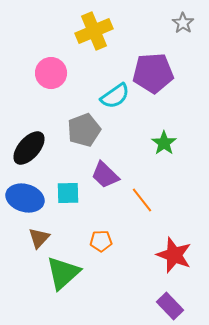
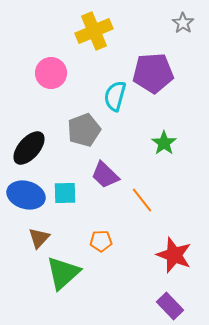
cyan semicircle: rotated 140 degrees clockwise
cyan square: moved 3 px left
blue ellipse: moved 1 px right, 3 px up
